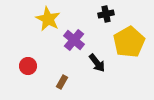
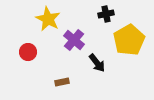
yellow pentagon: moved 2 px up
red circle: moved 14 px up
brown rectangle: rotated 48 degrees clockwise
